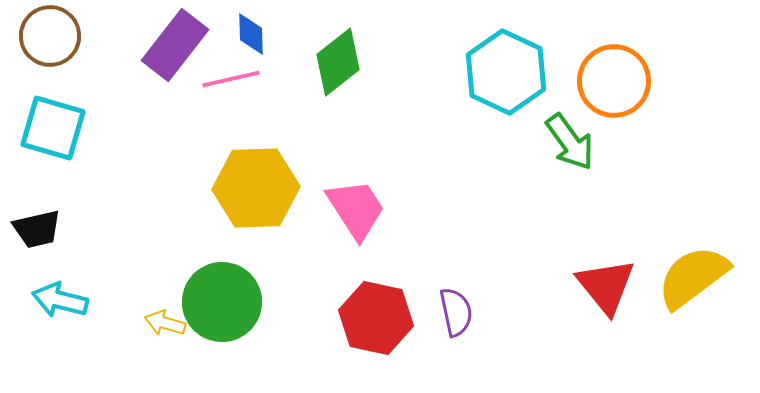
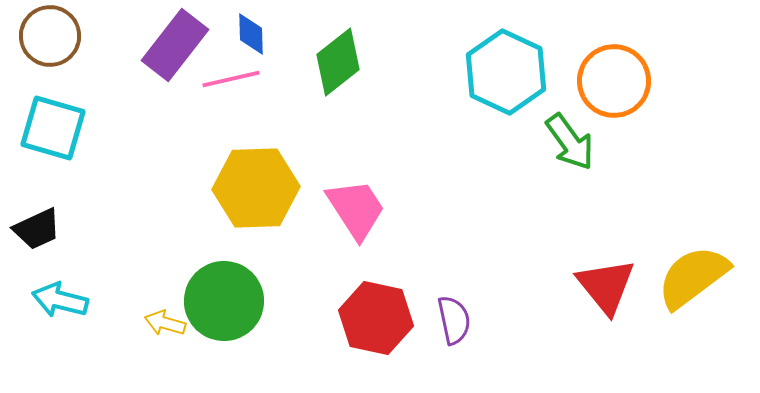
black trapezoid: rotated 12 degrees counterclockwise
green circle: moved 2 px right, 1 px up
purple semicircle: moved 2 px left, 8 px down
